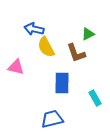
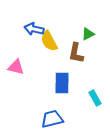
yellow semicircle: moved 3 px right, 6 px up
brown L-shape: rotated 30 degrees clockwise
